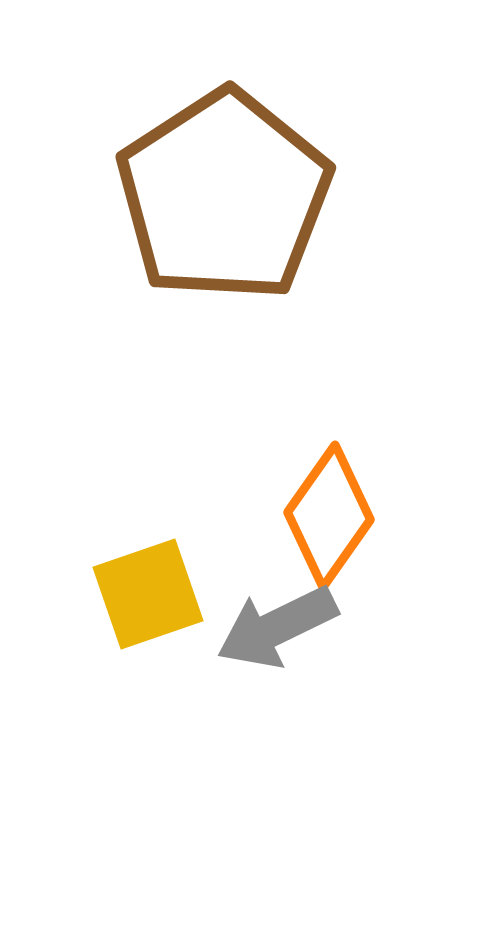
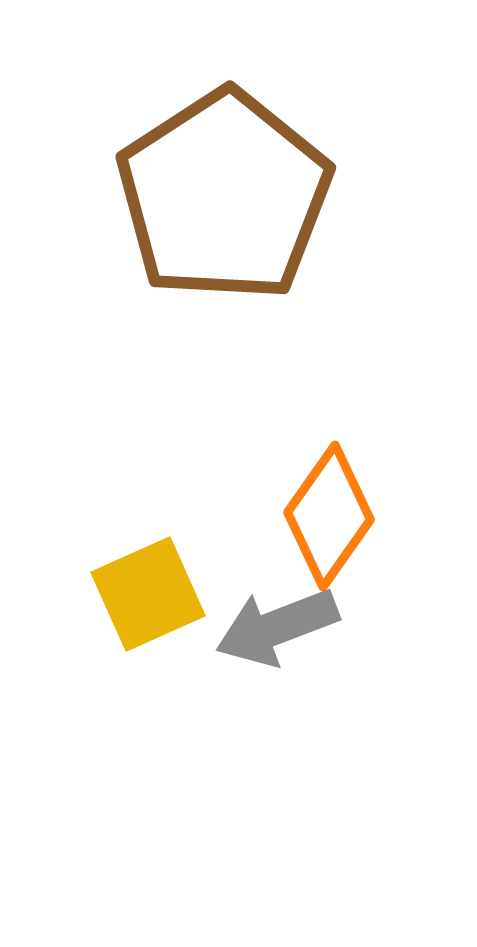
yellow square: rotated 5 degrees counterclockwise
gray arrow: rotated 5 degrees clockwise
